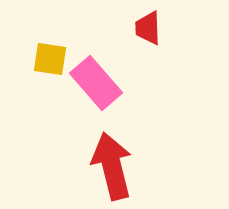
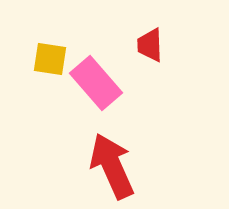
red trapezoid: moved 2 px right, 17 px down
red arrow: rotated 10 degrees counterclockwise
